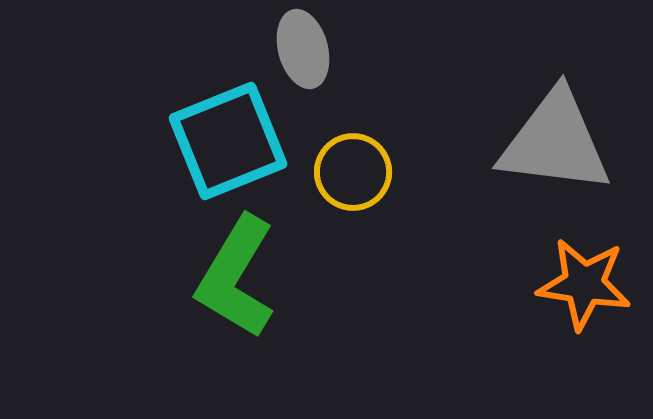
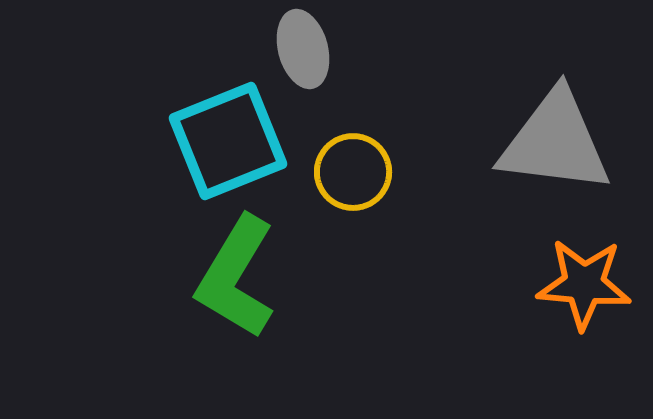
orange star: rotated 4 degrees counterclockwise
